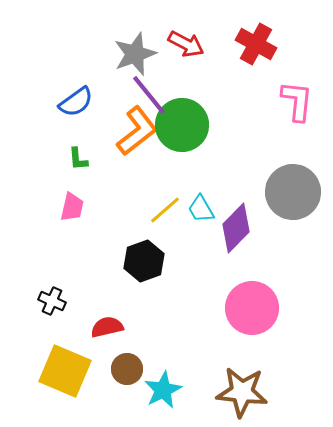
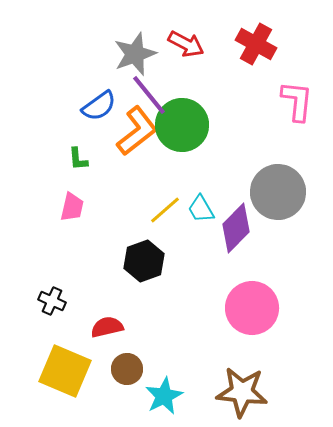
blue semicircle: moved 23 px right, 4 px down
gray circle: moved 15 px left
cyan star: moved 1 px right, 6 px down
